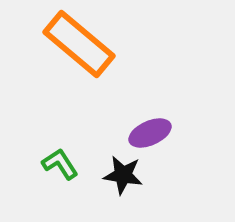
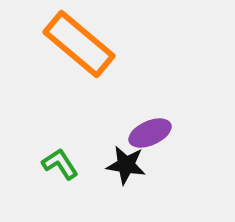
black star: moved 3 px right, 10 px up
